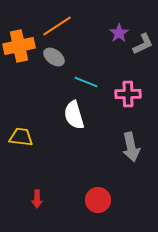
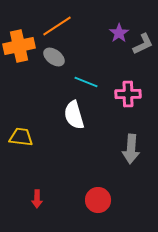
gray arrow: moved 2 px down; rotated 16 degrees clockwise
